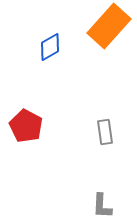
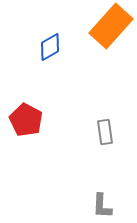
orange rectangle: moved 2 px right
red pentagon: moved 6 px up
